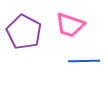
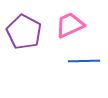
pink trapezoid: rotated 136 degrees clockwise
